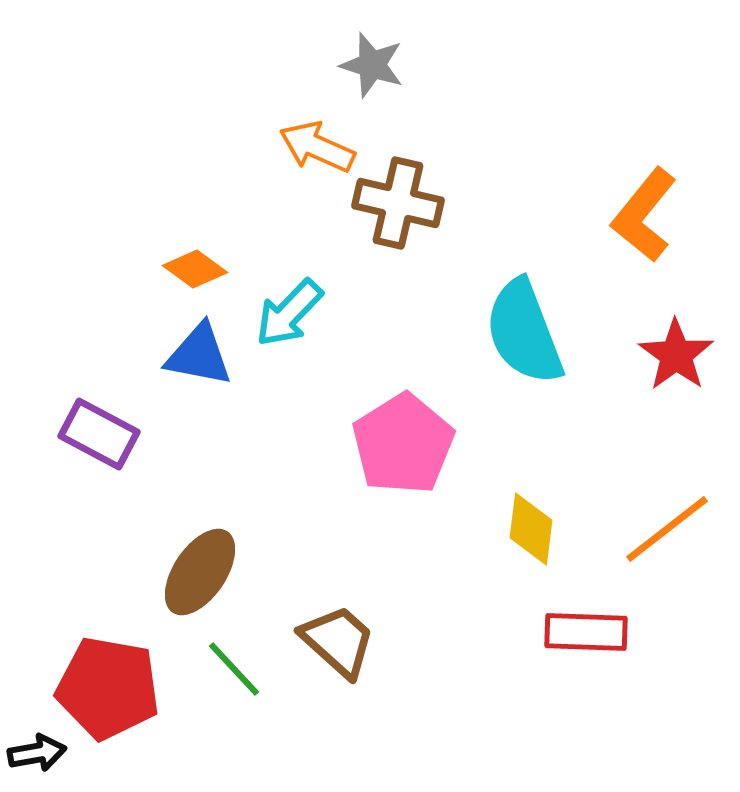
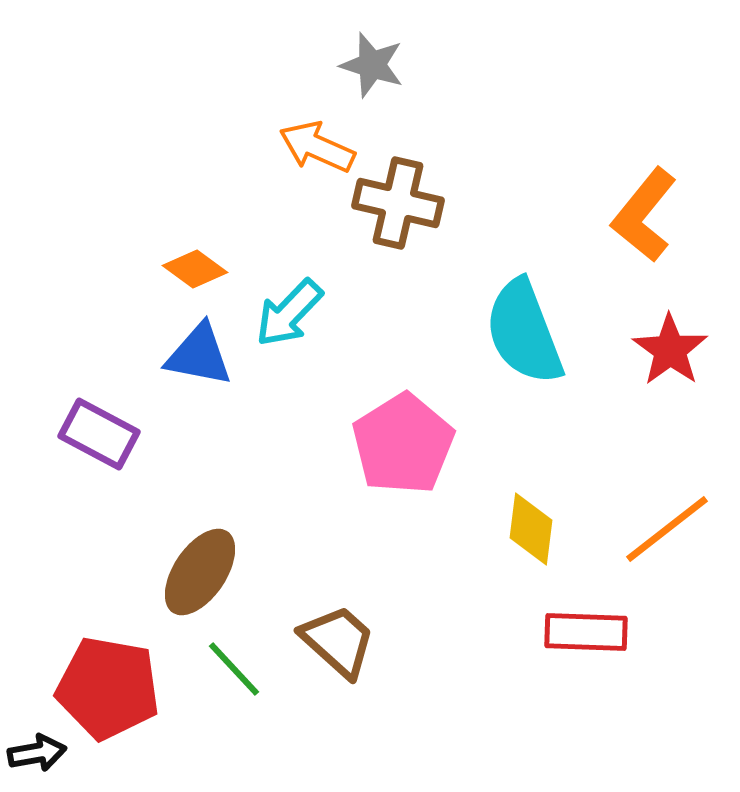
red star: moved 6 px left, 5 px up
